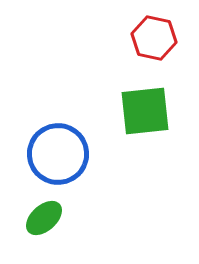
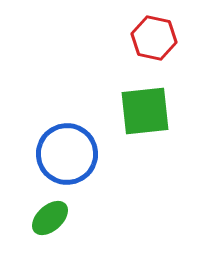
blue circle: moved 9 px right
green ellipse: moved 6 px right
